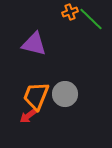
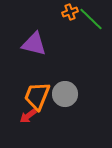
orange trapezoid: moved 1 px right
